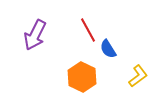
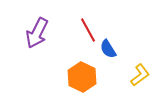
purple arrow: moved 2 px right, 2 px up
yellow L-shape: moved 2 px right, 1 px up
